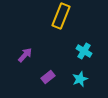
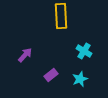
yellow rectangle: rotated 25 degrees counterclockwise
purple rectangle: moved 3 px right, 2 px up
